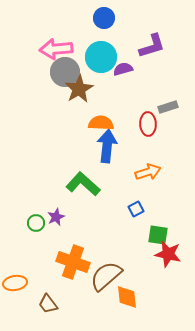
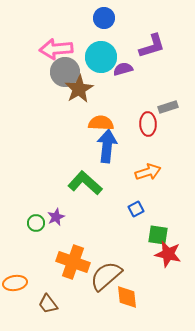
green L-shape: moved 2 px right, 1 px up
